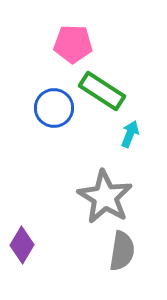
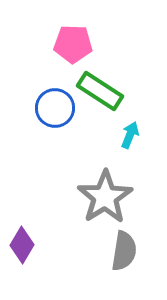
green rectangle: moved 2 px left
blue circle: moved 1 px right
cyan arrow: moved 1 px down
gray star: rotated 8 degrees clockwise
gray semicircle: moved 2 px right
